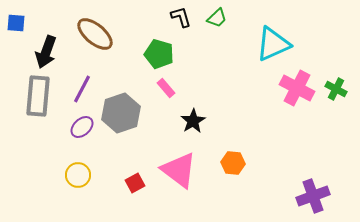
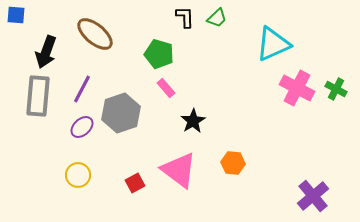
black L-shape: moved 4 px right; rotated 15 degrees clockwise
blue square: moved 8 px up
purple cross: rotated 20 degrees counterclockwise
